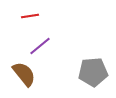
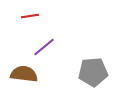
purple line: moved 4 px right, 1 px down
brown semicircle: rotated 44 degrees counterclockwise
